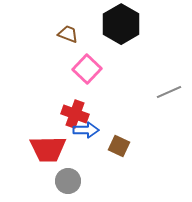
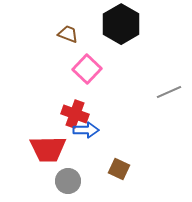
brown square: moved 23 px down
